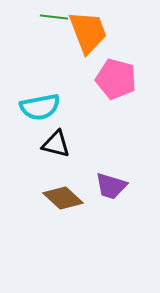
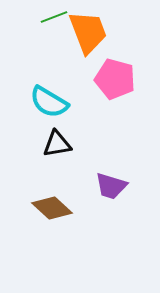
green line: rotated 28 degrees counterclockwise
pink pentagon: moved 1 px left
cyan semicircle: moved 9 px right, 5 px up; rotated 42 degrees clockwise
black triangle: moved 1 px right; rotated 24 degrees counterclockwise
brown diamond: moved 11 px left, 10 px down
